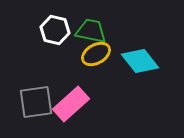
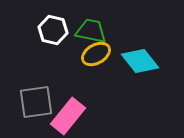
white hexagon: moved 2 px left
pink rectangle: moved 3 px left, 12 px down; rotated 9 degrees counterclockwise
